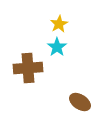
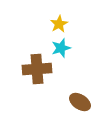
cyan star: moved 4 px right, 1 px down; rotated 18 degrees clockwise
brown cross: moved 9 px right, 1 px down
